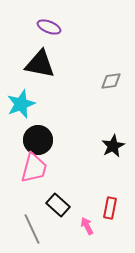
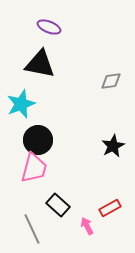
red rectangle: rotated 50 degrees clockwise
